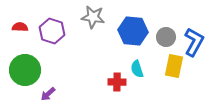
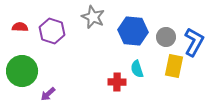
gray star: rotated 15 degrees clockwise
green circle: moved 3 px left, 1 px down
